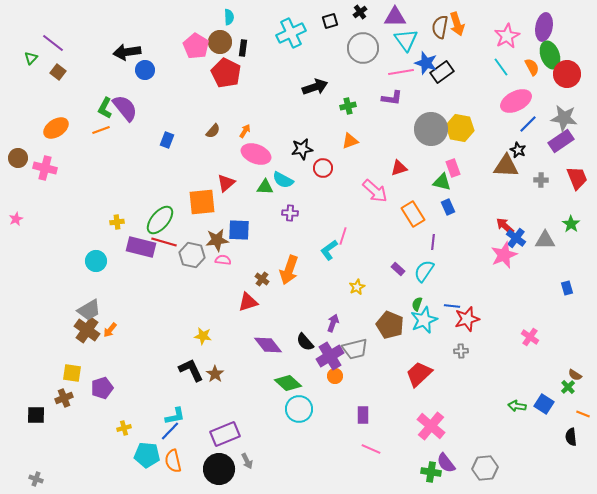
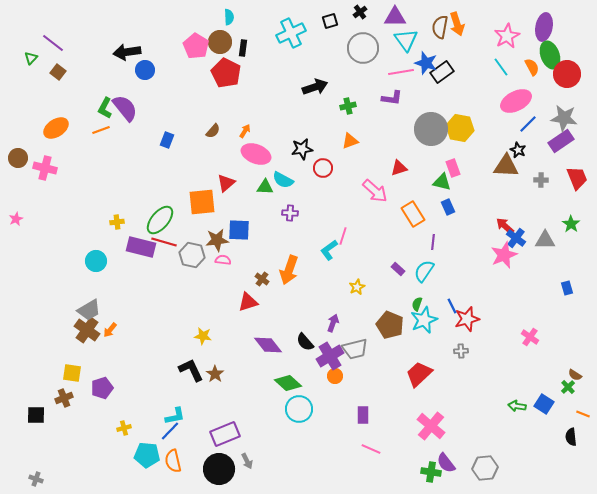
blue line at (452, 306): rotated 56 degrees clockwise
